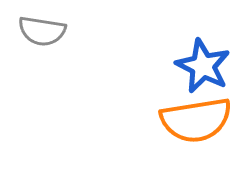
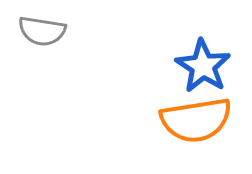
blue star: rotated 6 degrees clockwise
